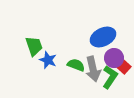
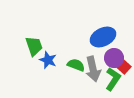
green L-shape: moved 3 px right, 2 px down
